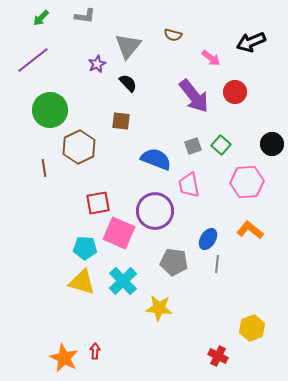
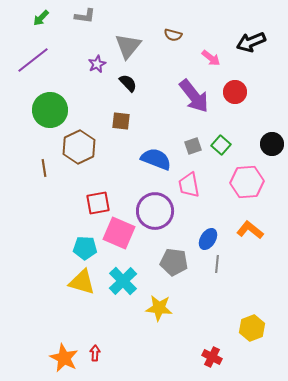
red arrow: moved 2 px down
red cross: moved 6 px left, 1 px down
